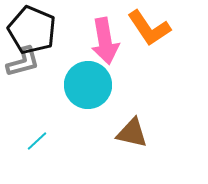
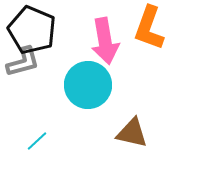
orange L-shape: rotated 54 degrees clockwise
